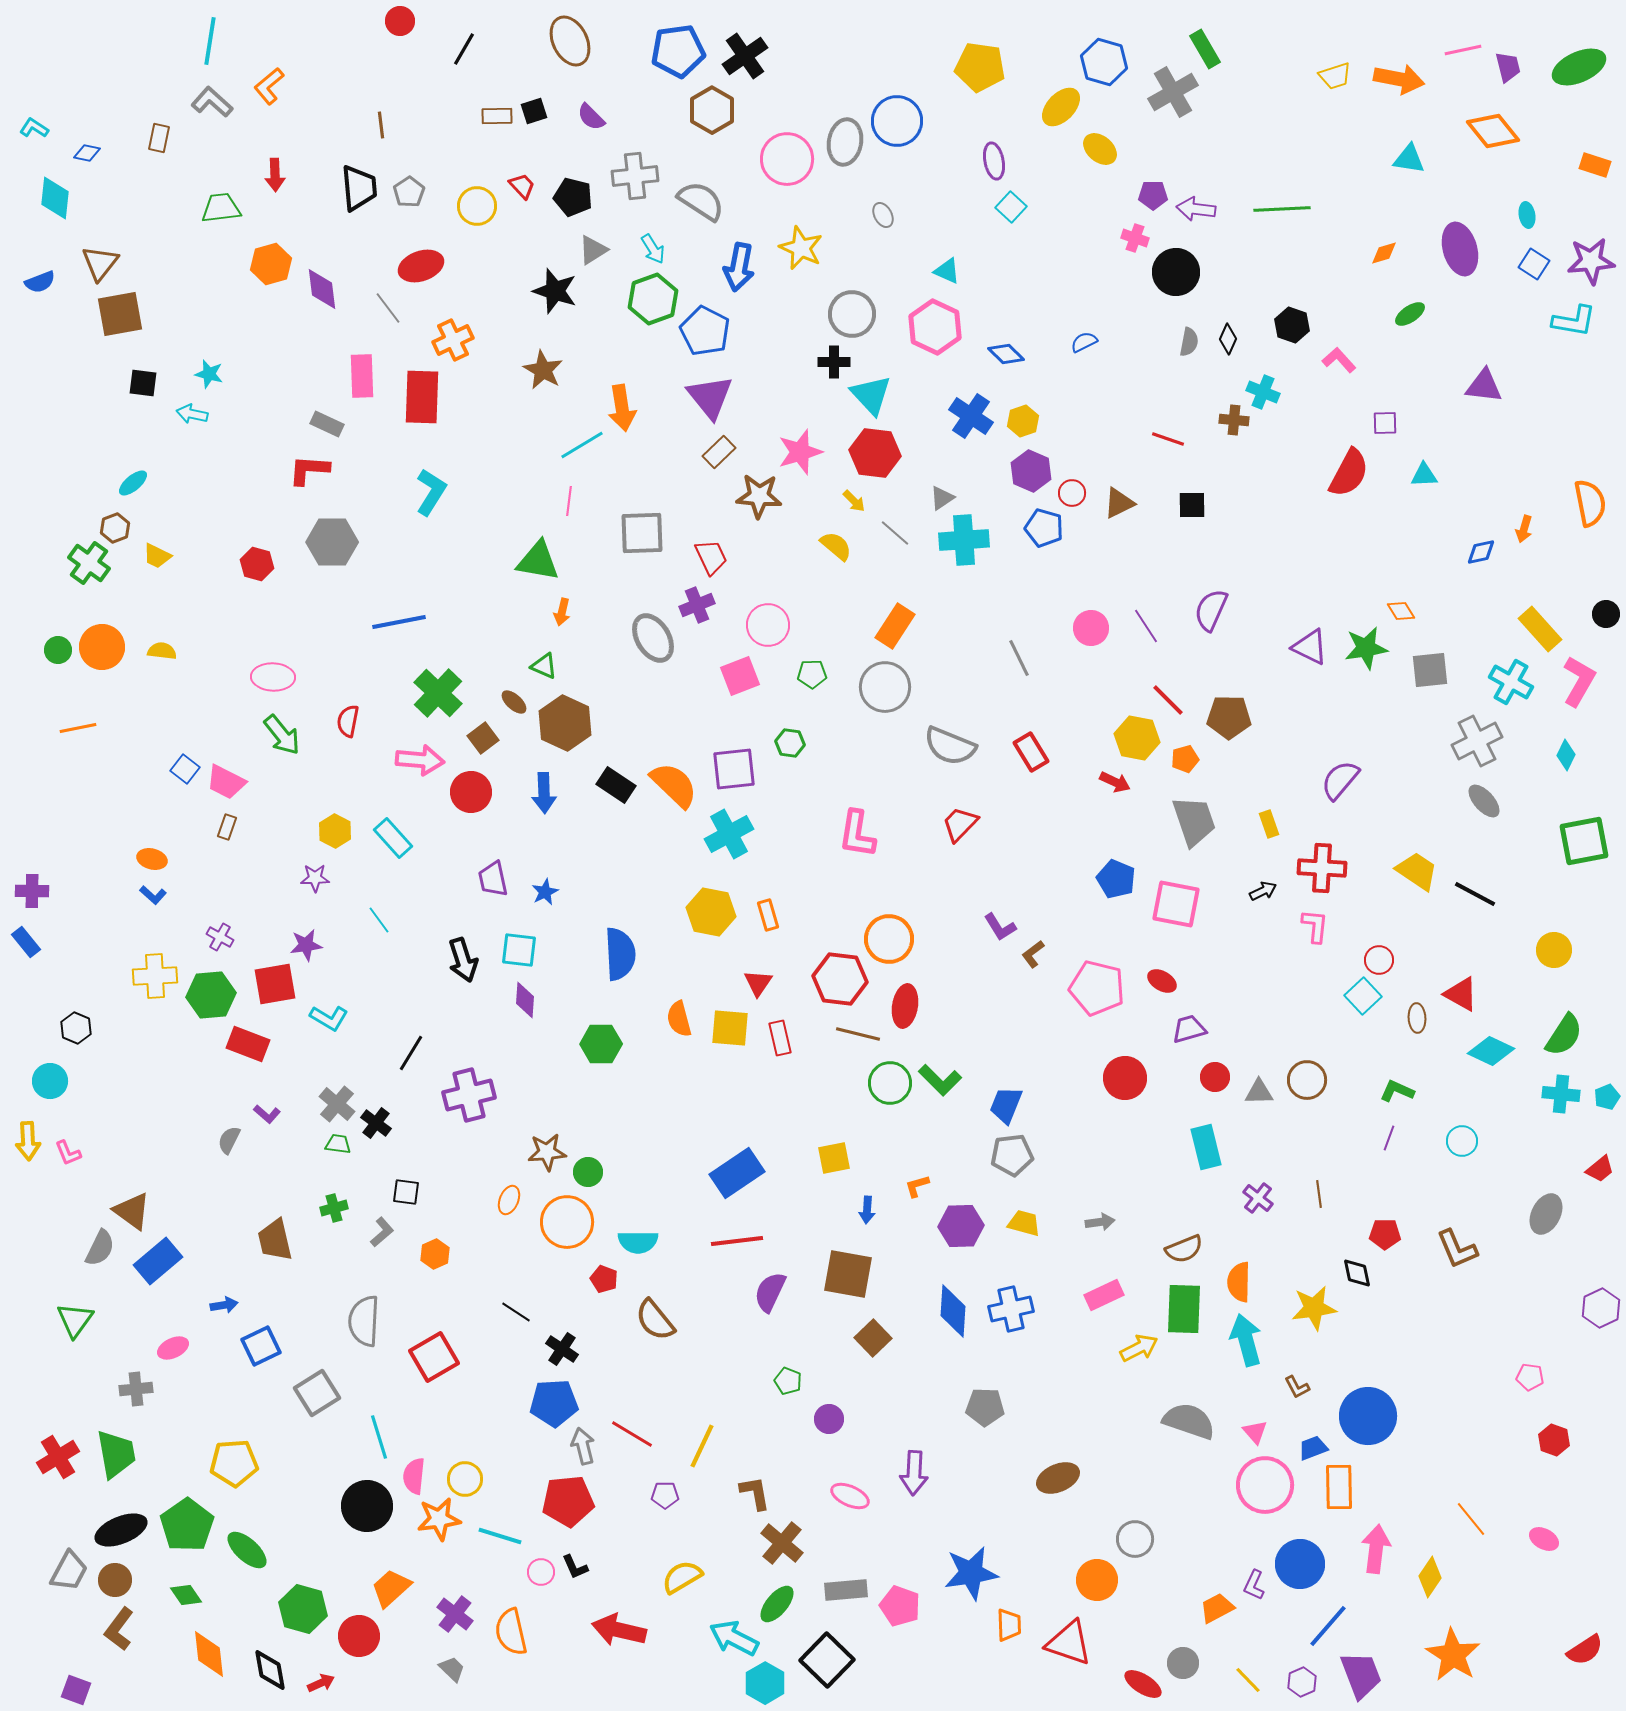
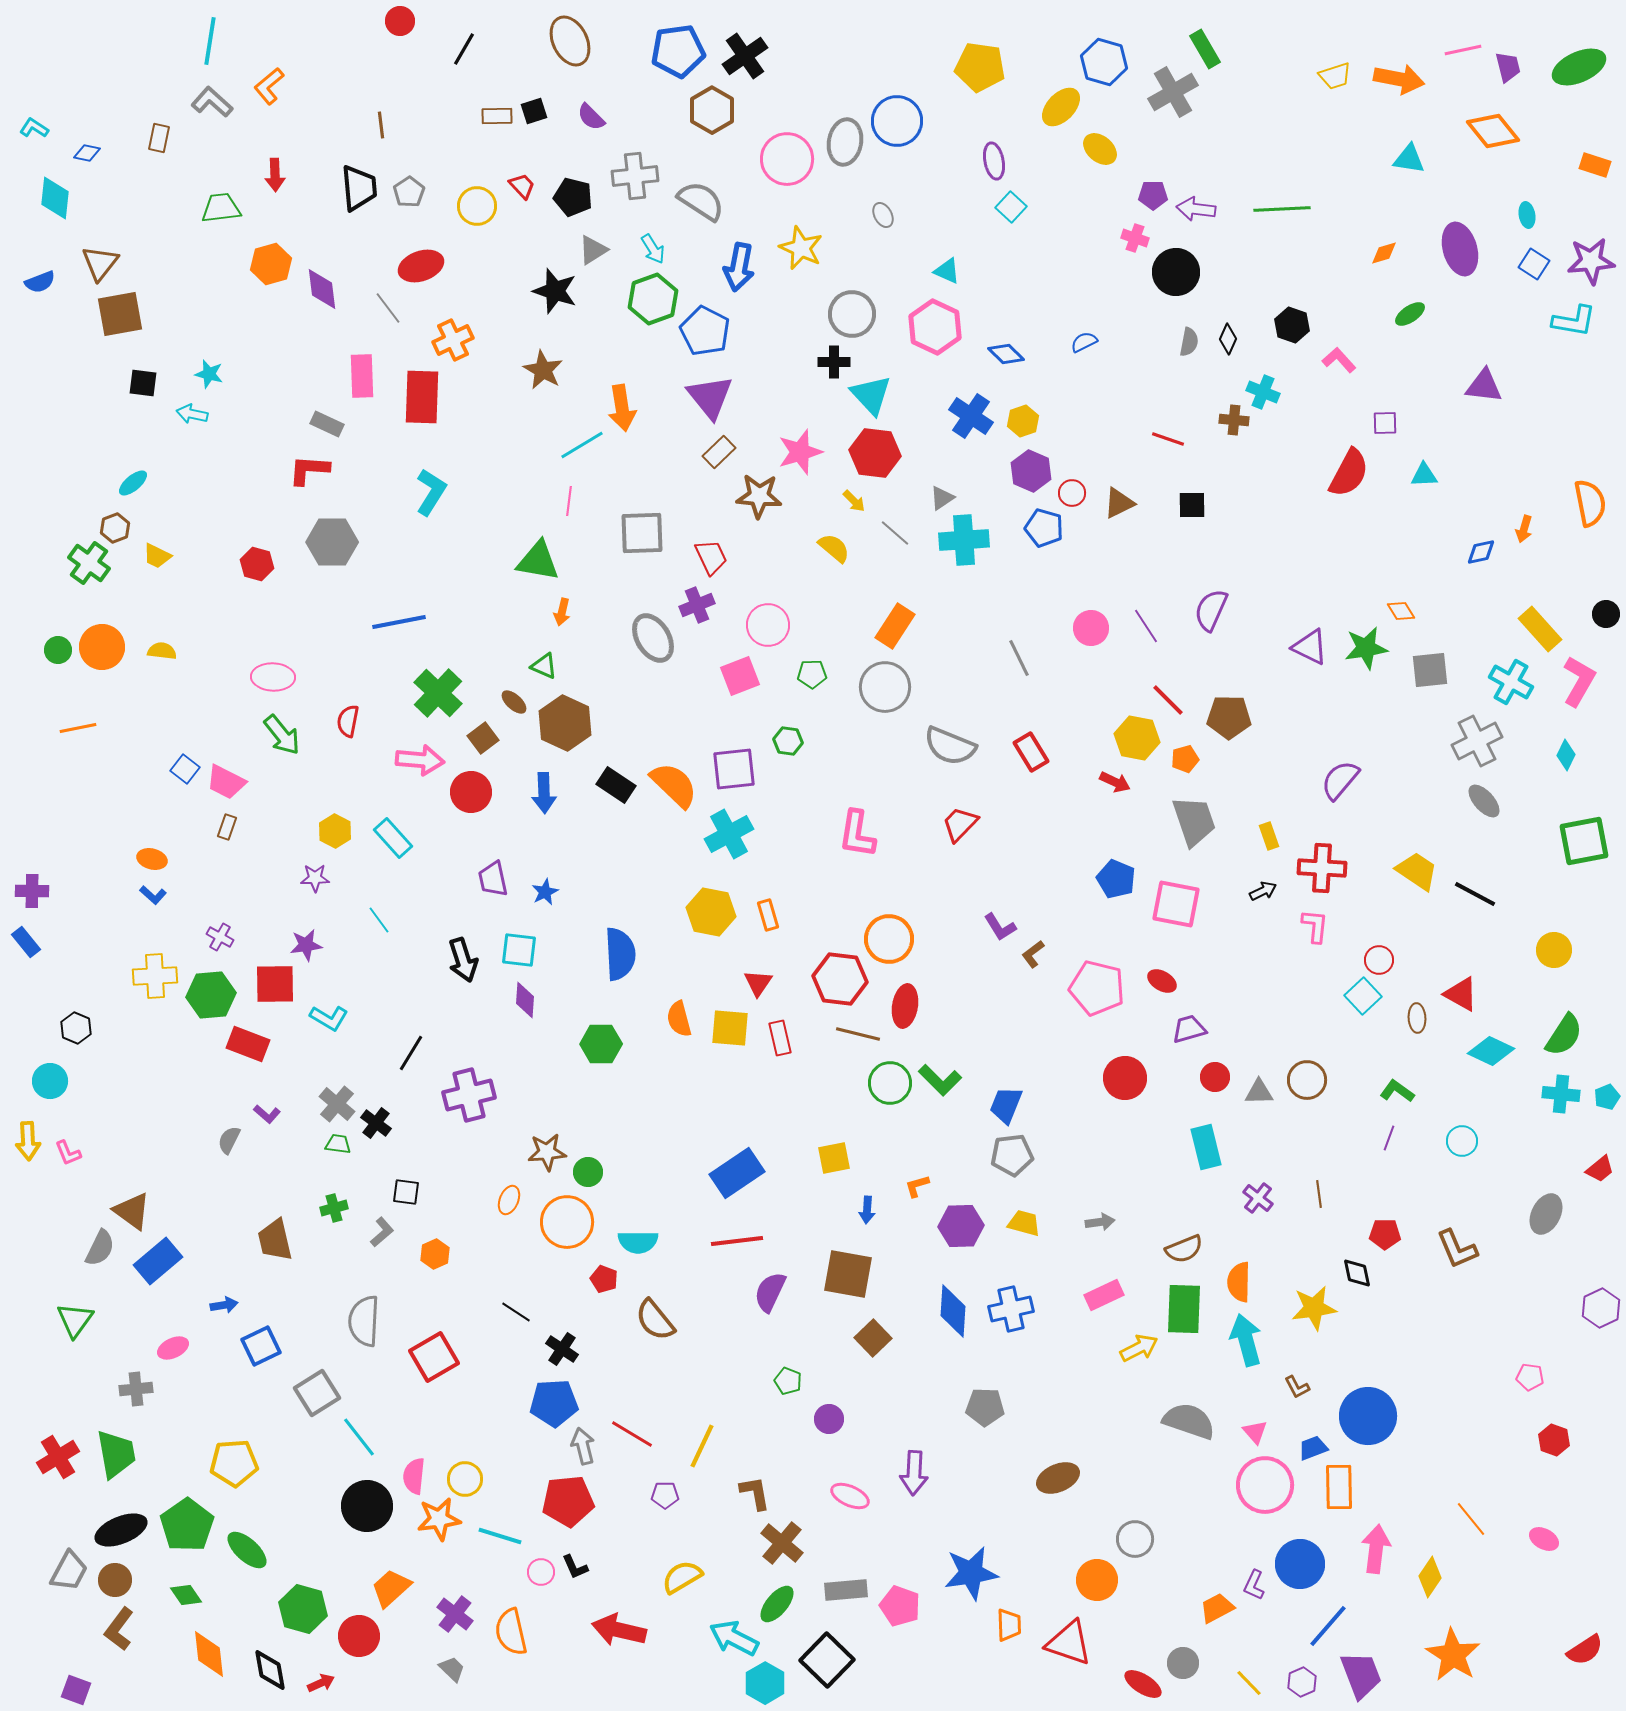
yellow semicircle at (836, 546): moved 2 px left, 2 px down
green hexagon at (790, 743): moved 2 px left, 2 px up
yellow rectangle at (1269, 824): moved 12 px down
red square at (275, 984): rotated 9 degrees clockwise
green L-shape at (1397, 1091): rotated 12 degrees clockwise
cyan line at (379, 1437): moved 20 px left; rotated 21 degrees counterclockwise
yellow line at (1248, 1680): moved 1 px right, 3 px down
